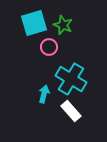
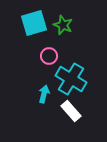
pink circle: moved 9 px down
